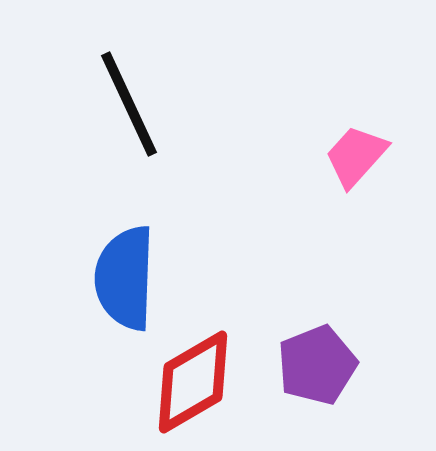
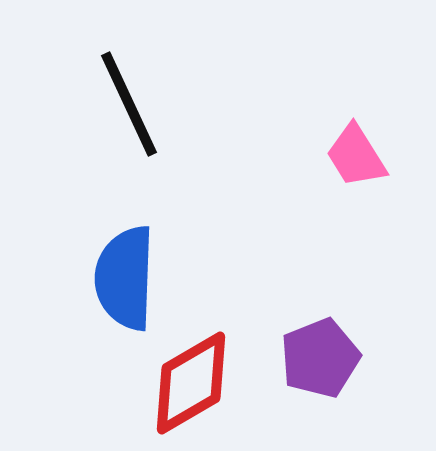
pink trapezoid: rotated 74 degrees counterclockwise
purple pentagon: moved 3 px right, 7 px up
red diamond: moved 2 px left, 1 px down
